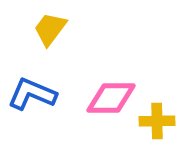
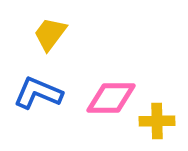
yellow trapezoid: moved 5 px down
blue L-shape: moved 6 px right, 1 px up
